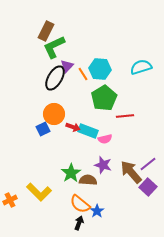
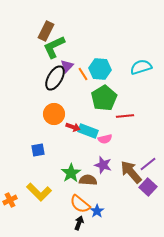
blue square: moved 5 px left, 21 px down; rotated 16 degrees clockwise
